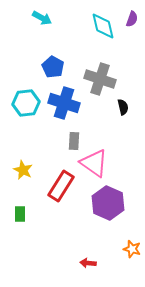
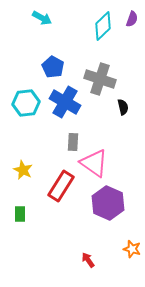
cyan diamond: rotated 60 degrees clockwise
blue cross: moved 1 px right, 1 px up; rotated 12 degrees clockwise
gray rectangle: moved 1 px left, 1 px down
red arrow: moved 3 px up; rotated 49 degrees clockwise
